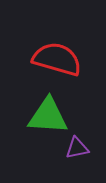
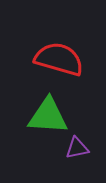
red semicircle: moved 2 px right
